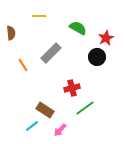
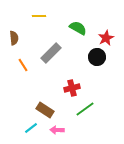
brown semicircle: moved 3 px right, 5 px down
green line: moved 1 px down
cyan line: moved 1 px left, 2 px down
pink arrow: moved 3 px left; rotated 48 degrees clockwise
